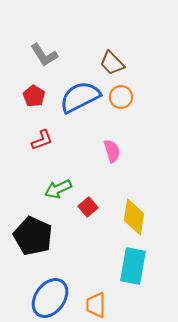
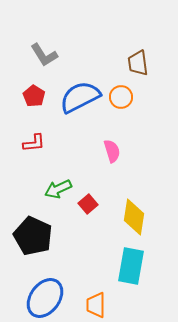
brown trapezoid: moved 26 px right; rotated 36 degrees clockwise
red L-shape: moved 8 px left, 3 px down; rotated 15 degrees clockwise
red square: moved 3 px up
cyan rectangle: moved 2 px left
blue ellipse: moved 5 px left
